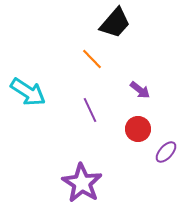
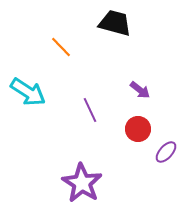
black trapezoid: rotated 116 degrees counterclockwise
orange line: moved 31 px left, 12 px up
